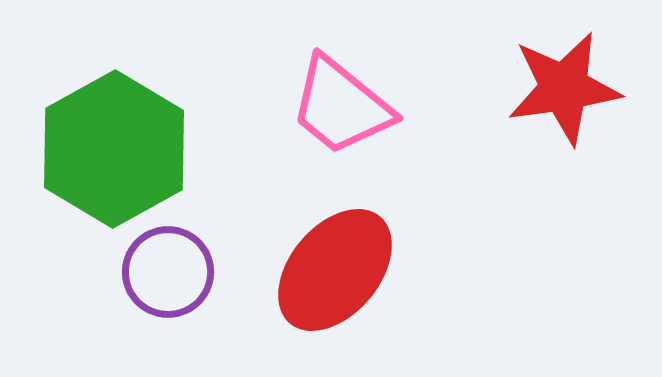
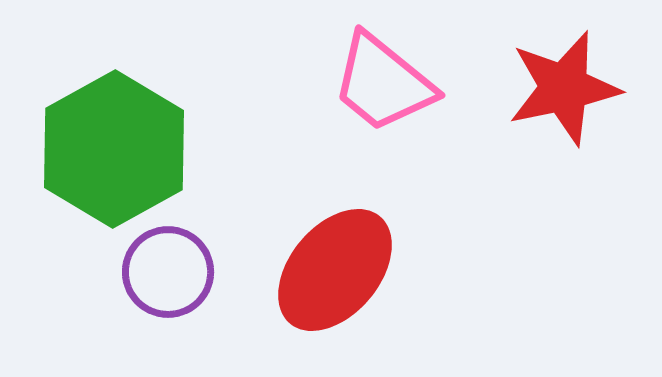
red star: rotated 4 degrees counterclockwise
pink trapezoid: moved 42 px right, 23 px up
